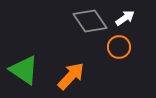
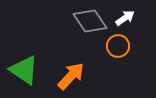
orange circle: moved 1 px left, 1 px up
